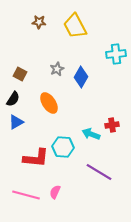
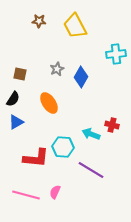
brown star: moved 1 px up
brown square: rotated 16 degrees counterclockwise
red cross: rotated 24 degrees clockwise
purple line: moved 8 px left, 2 px up
